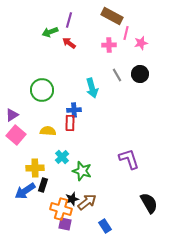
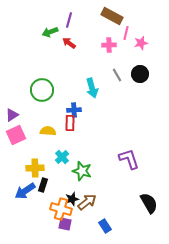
pink square: rotated 24 degrees clockwise
